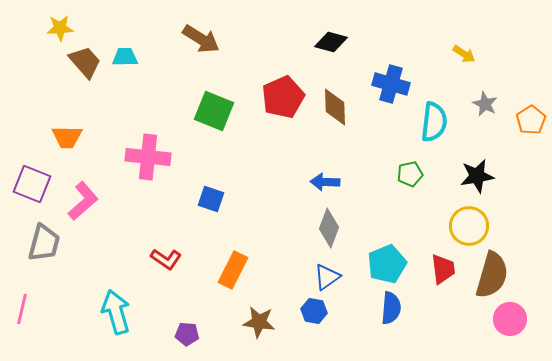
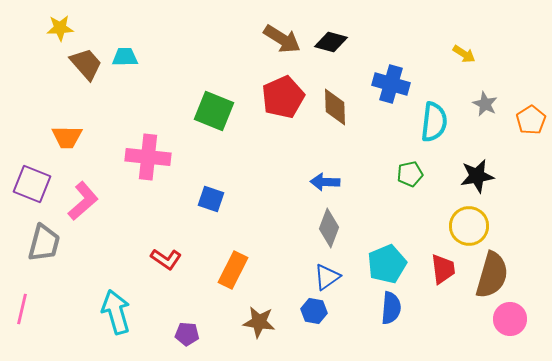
brown arrow: moved 81 px right
brown trapezoid: moved 1 px right, 2 px down
